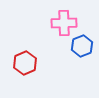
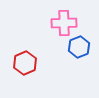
blue hexagon: moved 3 px left, 1 px down
